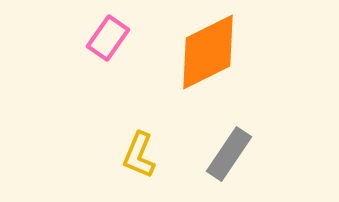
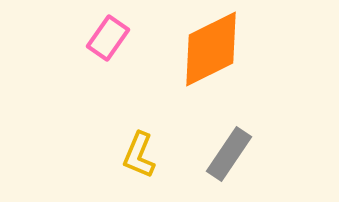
orange diamond: moved 3 px right, 3 px up
